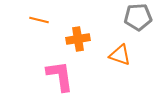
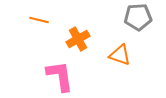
orange cross: rotated 20 degrees counterclockwise
